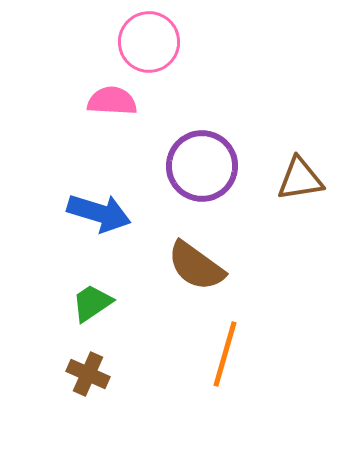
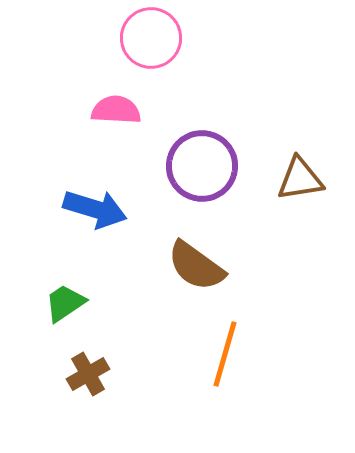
pink circle: moved 2 px right, 4 px up
pink semicircle: moved 4 px right, 9 px down
blue arrow: moved 4 px left, 4 px up
green trapezoid: moved 27 px left
brown cross: rotated 36 degrees clockwise
